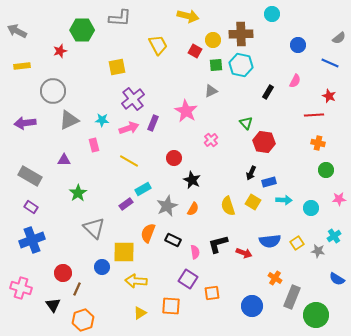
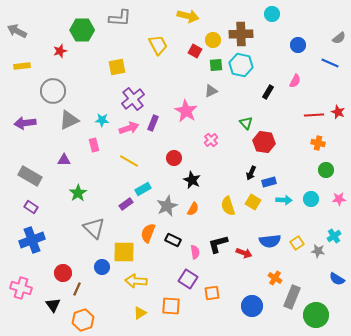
red star at (329, 96): moved 9 px right, 16 px down
cyan circle at (311, 208): moved 9 px up
